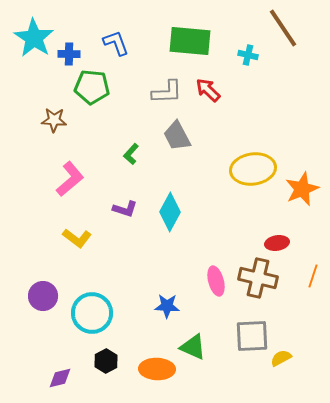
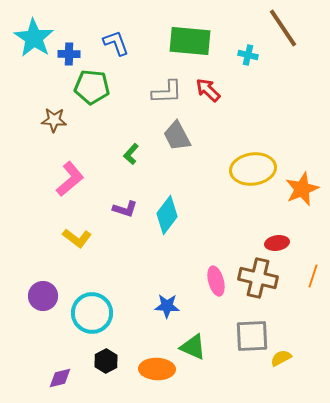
cyan diamond: moved 3 px left, 3 px down; rotated 9 degrees clockwise
